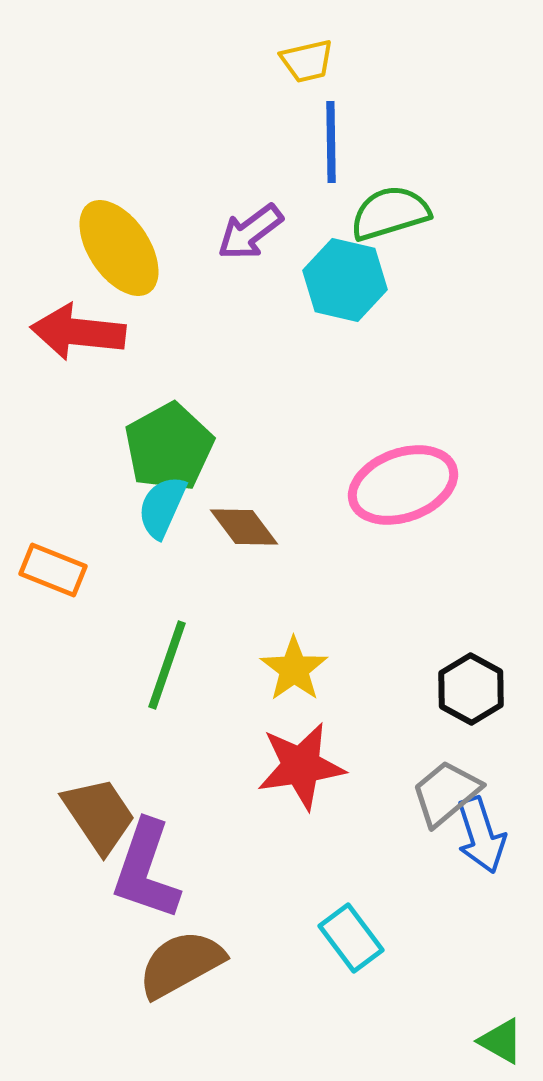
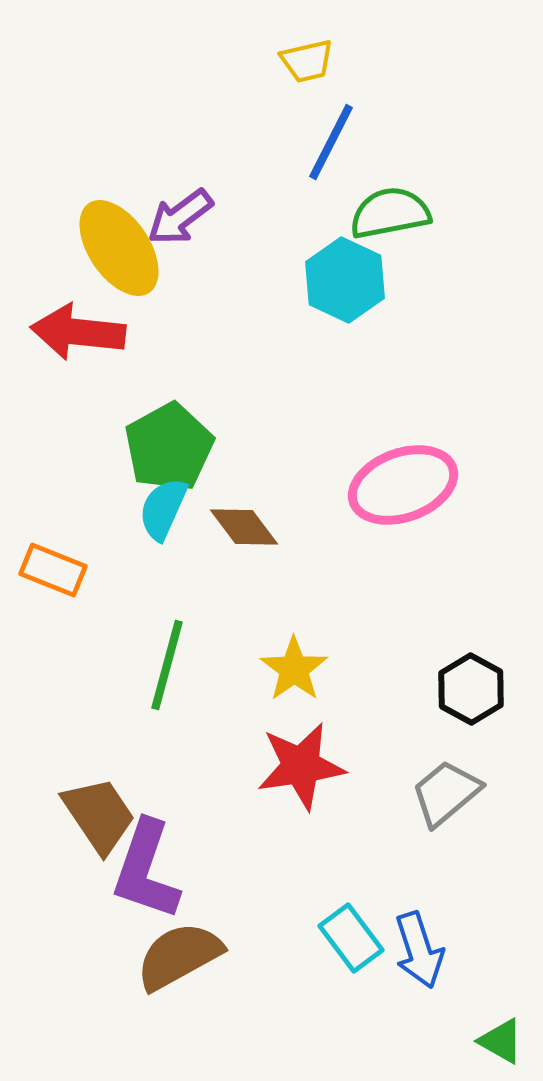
blue line: rotated 28 degrees clockwise
green semicircle: rotated 6 degrees clockwise
purple arrow: moved 70 px left, 15 px up
cyan hexagon: rotated 12 degrees clockwise
cyan semicircle: moved 1 px right, 2 px down
green line: rotated 4 degrees counterclockwise
blue arrow: moved 62 px left, 115 px down
brown semicircle: moved 2 px left, 8 px up
